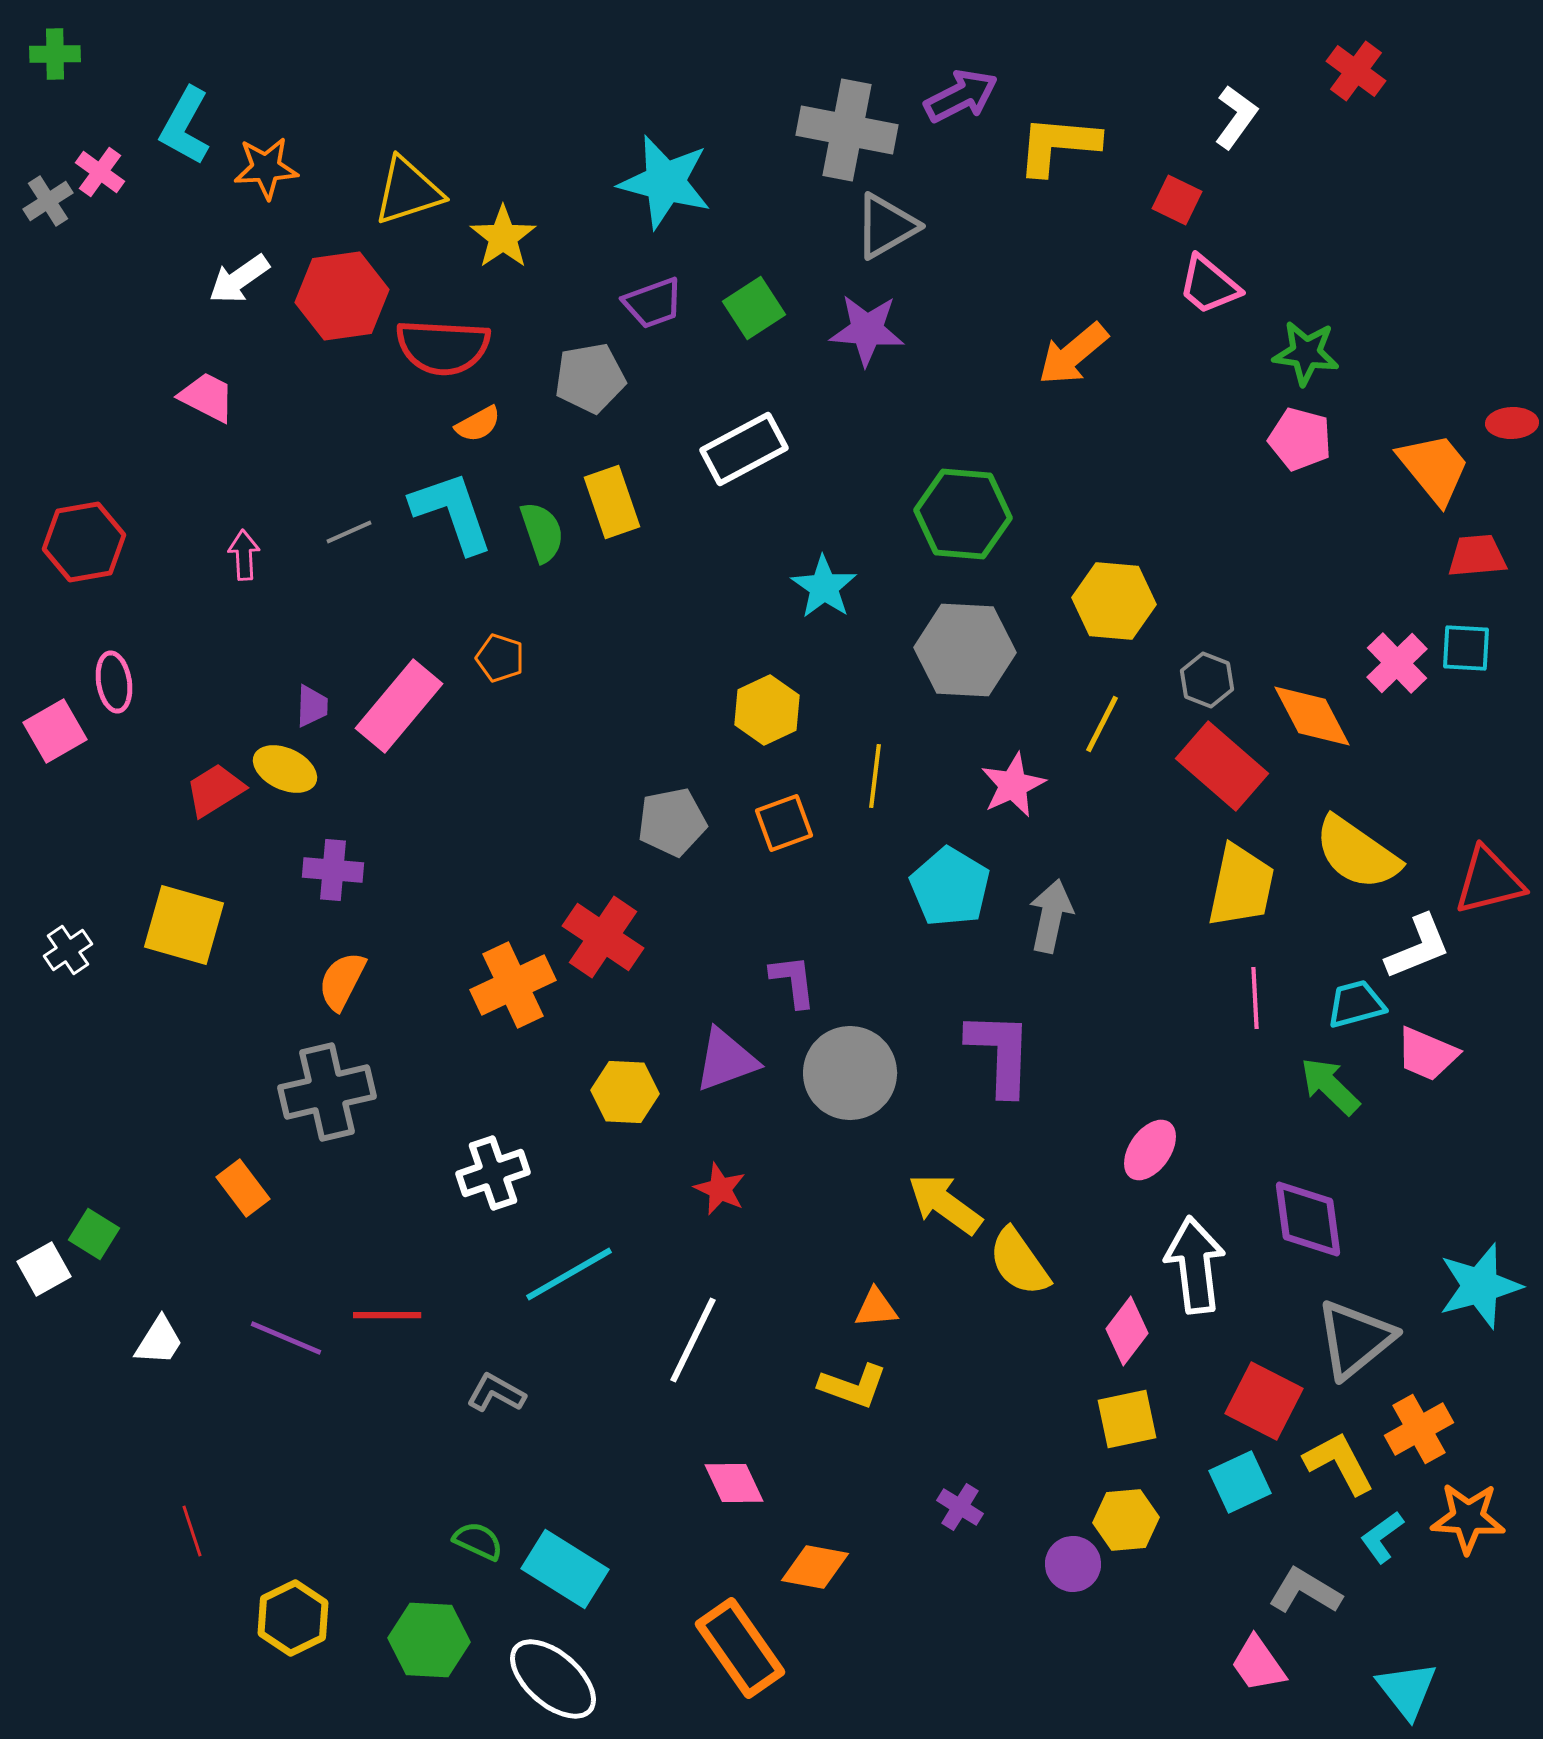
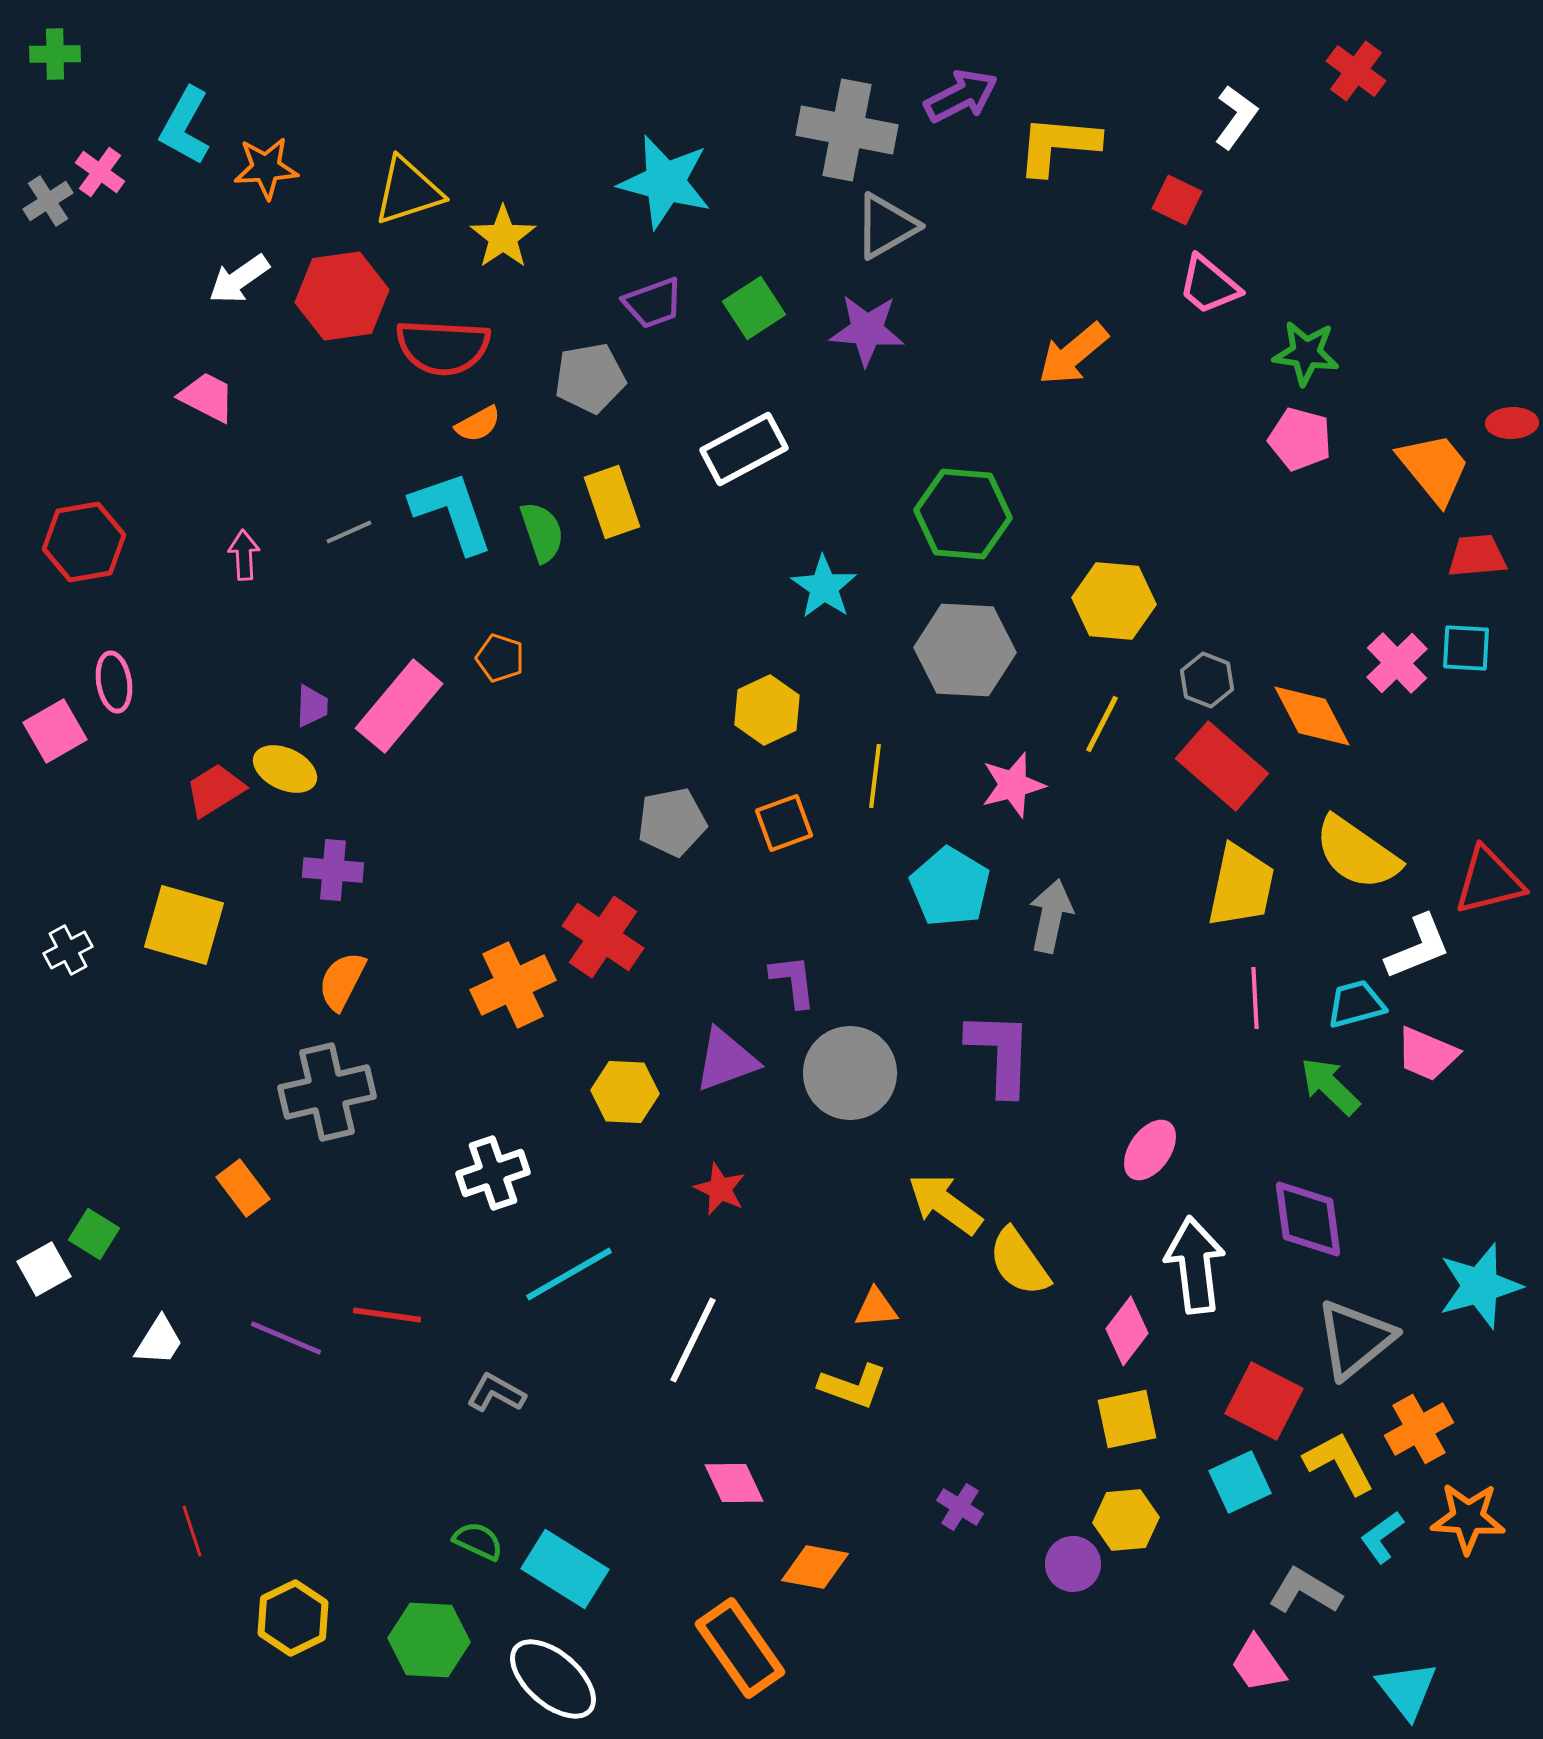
pink star at (1013, 785): rotated 10 degrees clockwise
white cross at (68, 950): rotated 6 degrees clockwise
red line at (387, 1315): rotated 8 degrees clockwise
